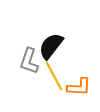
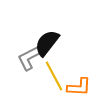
black semicircle: moved 4 px left, 3 px up
gray L-shape: moved 3 px up; rotated 44 degrees clockwise
